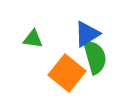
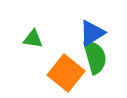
blue triangle: moved 5 px right, 1 px up
orange square: moved 1 px left
